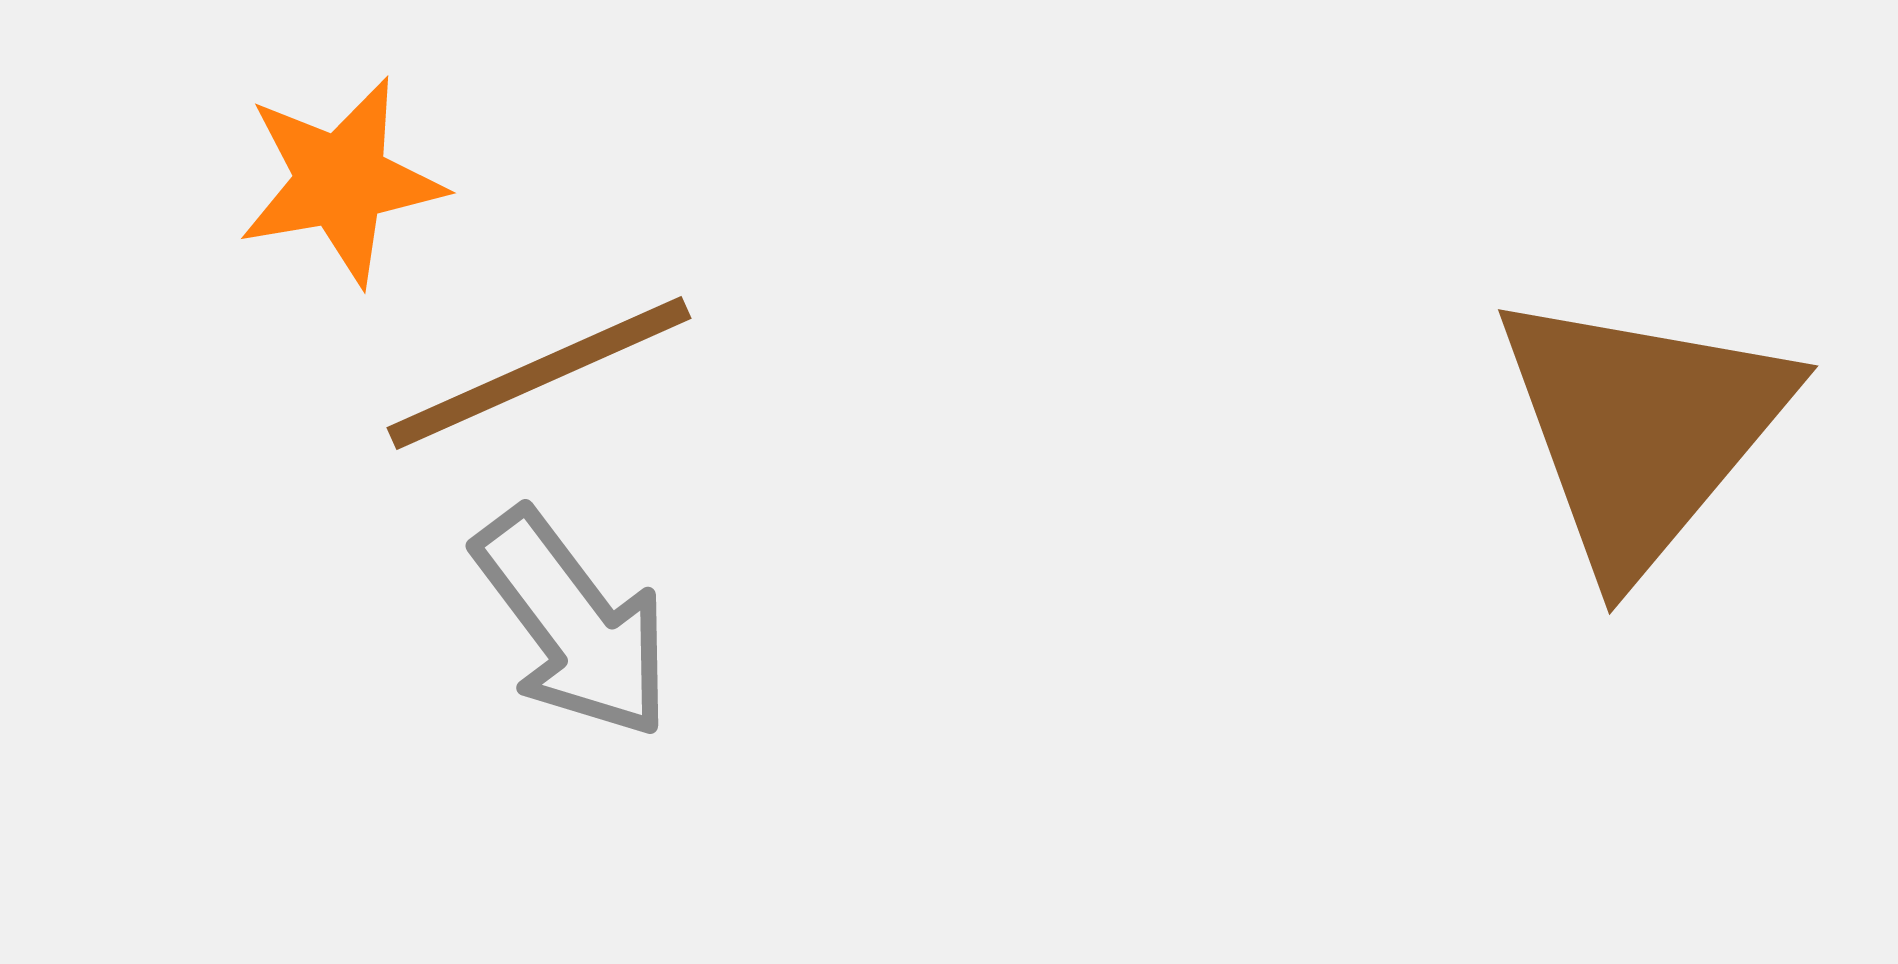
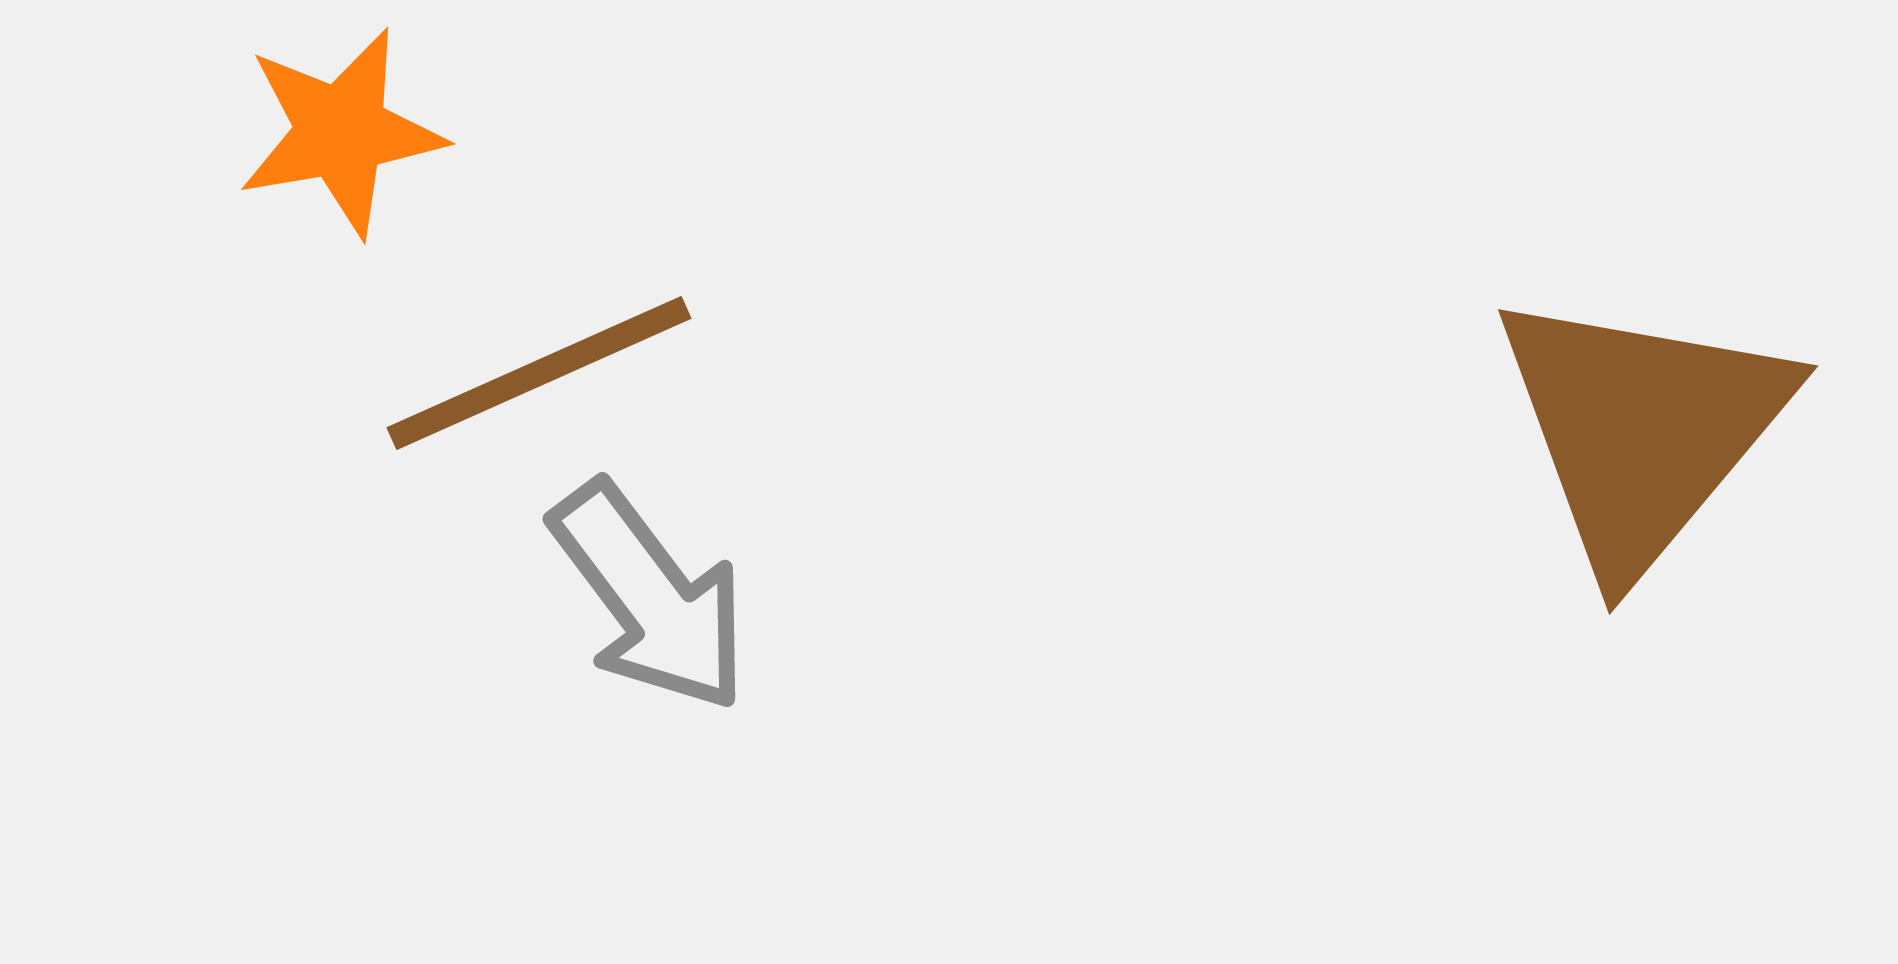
orange star: moved 49 px up
gray arrow: moved 77 px right, 27 px up
